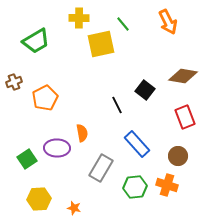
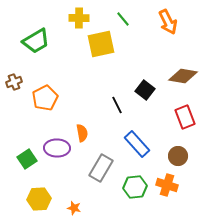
green line: moved 5 px up
